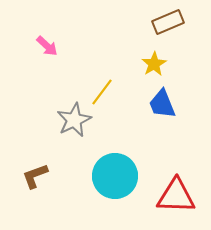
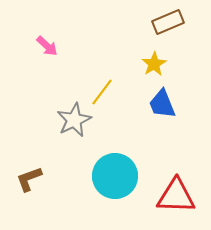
brown L-shape: moved 6 px left, 3 px down
